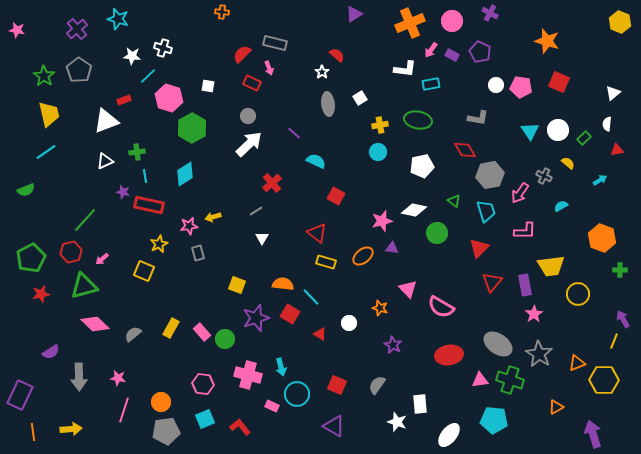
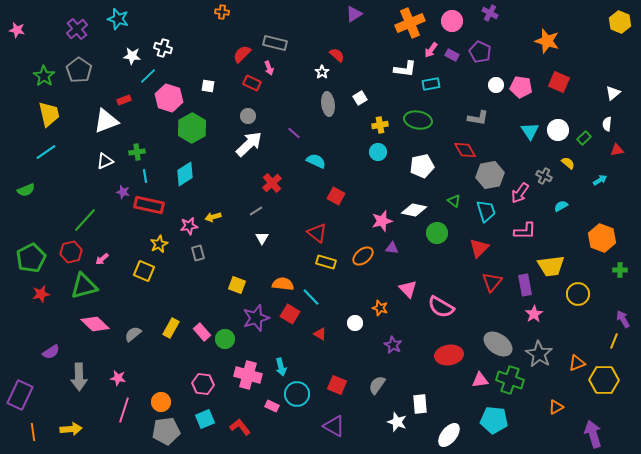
white circle at (349, 323): moved 6 px right
